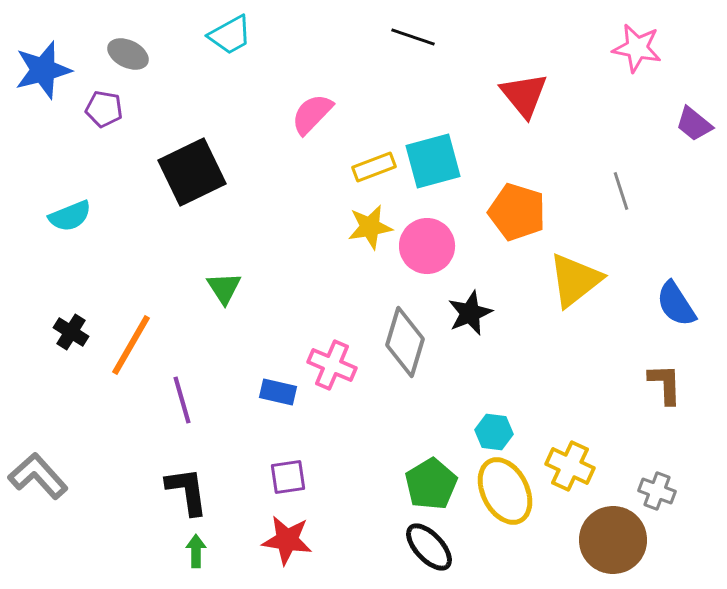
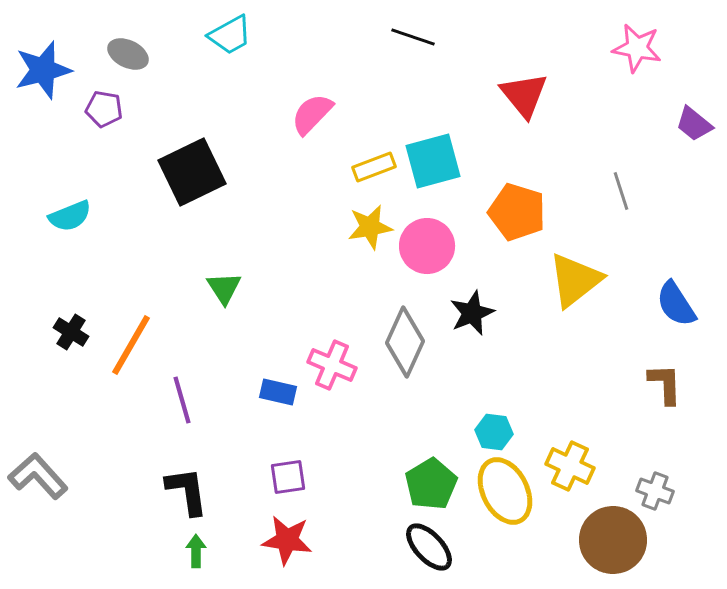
black star: moved 2 px right
gray diamond: rotated 8 degrees clockwise
gray cross: moved 2 px left
